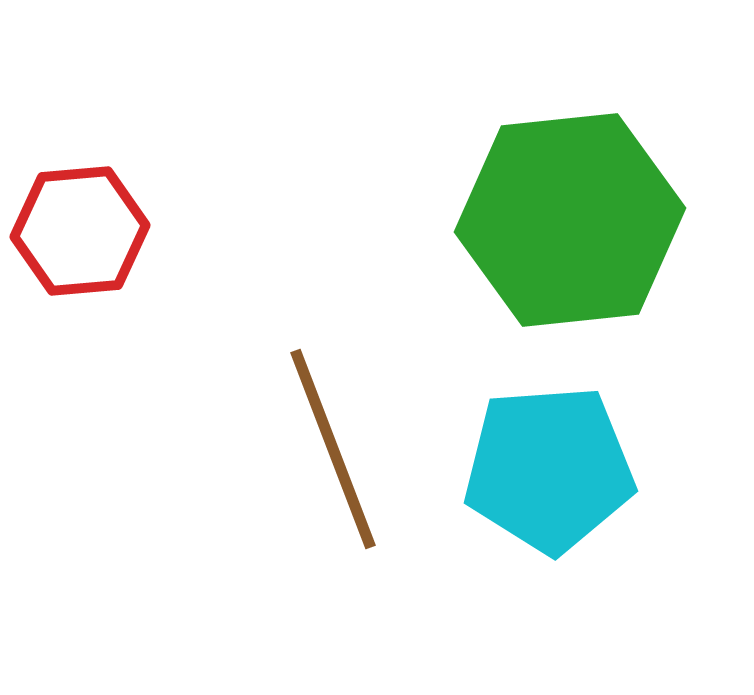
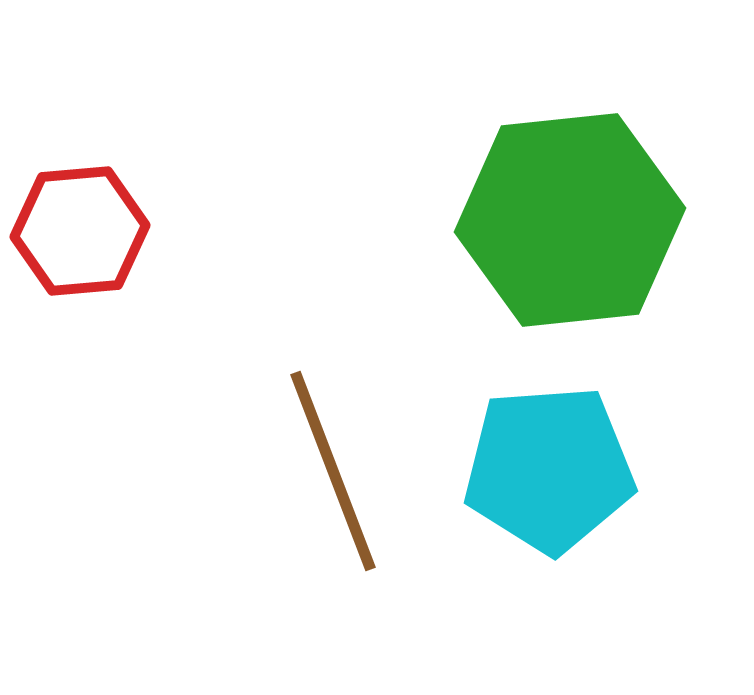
brown line: moved 22 px down
